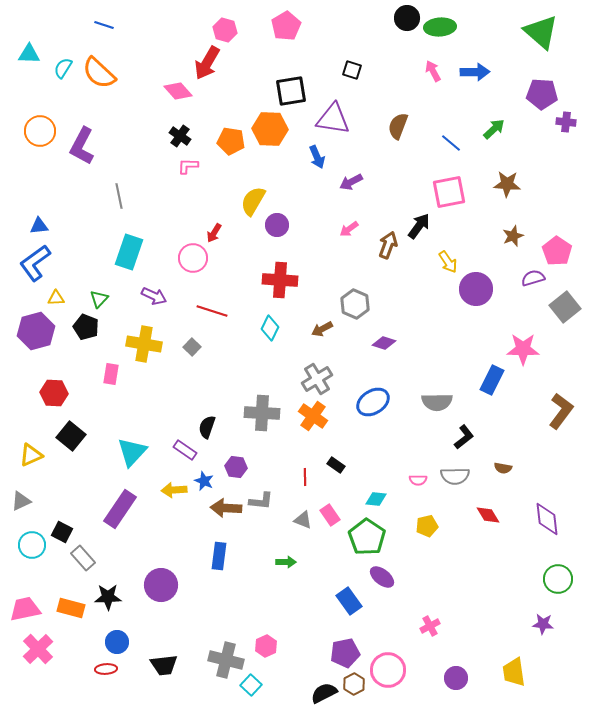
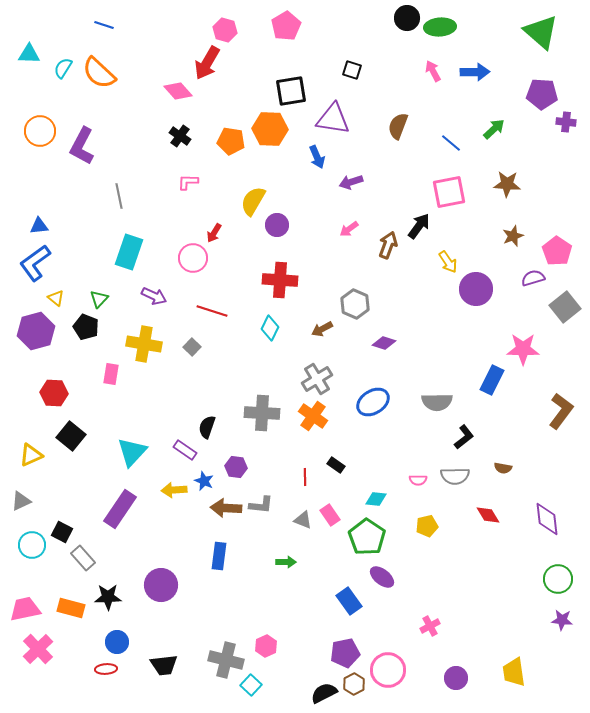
pink L-shape at (188, 166): moved 16 px down
purple arrow at (351, 182): rotated 10 degrees clockwise
yellow triangle at (56, 298): rotated 42 degrees clockwise
gray L-shape at (261, 501): moved 4 px down
purple star at (543, 624): moved 19 px right, 4 px up
